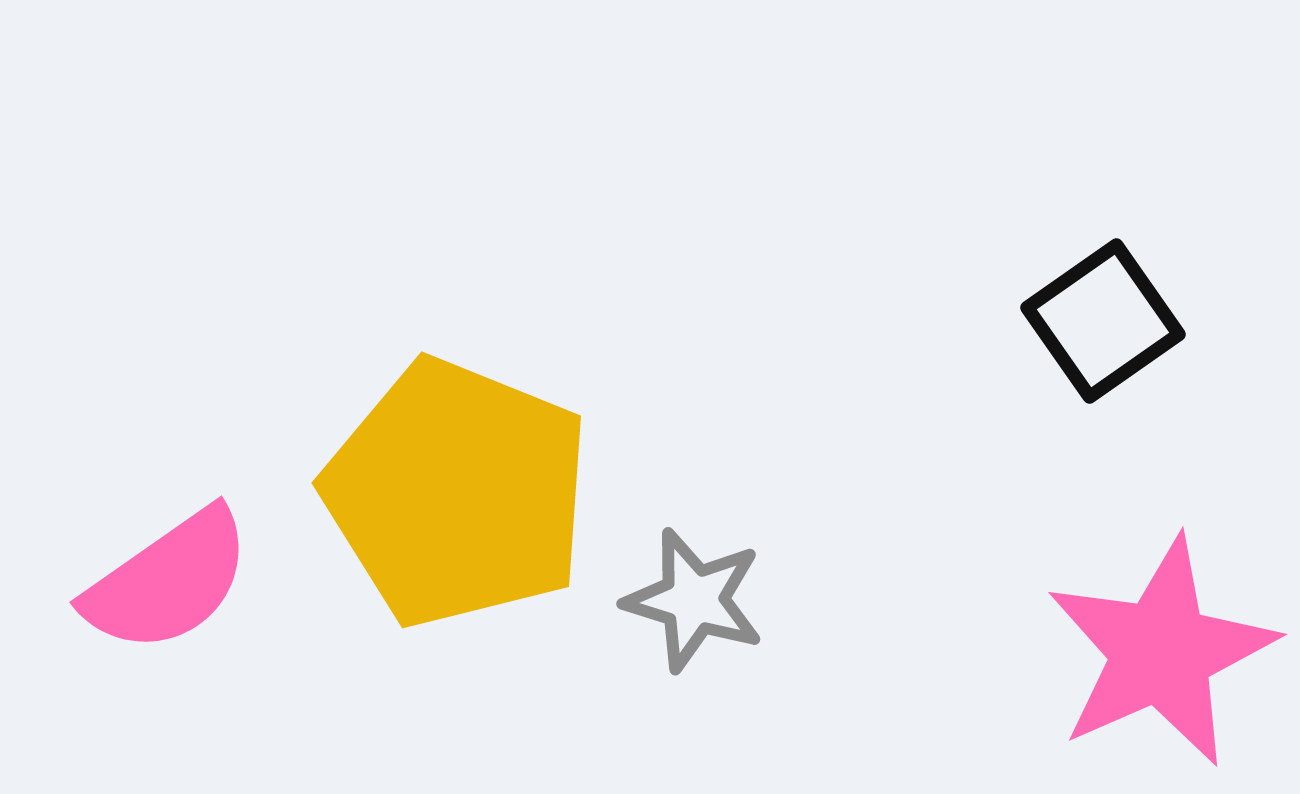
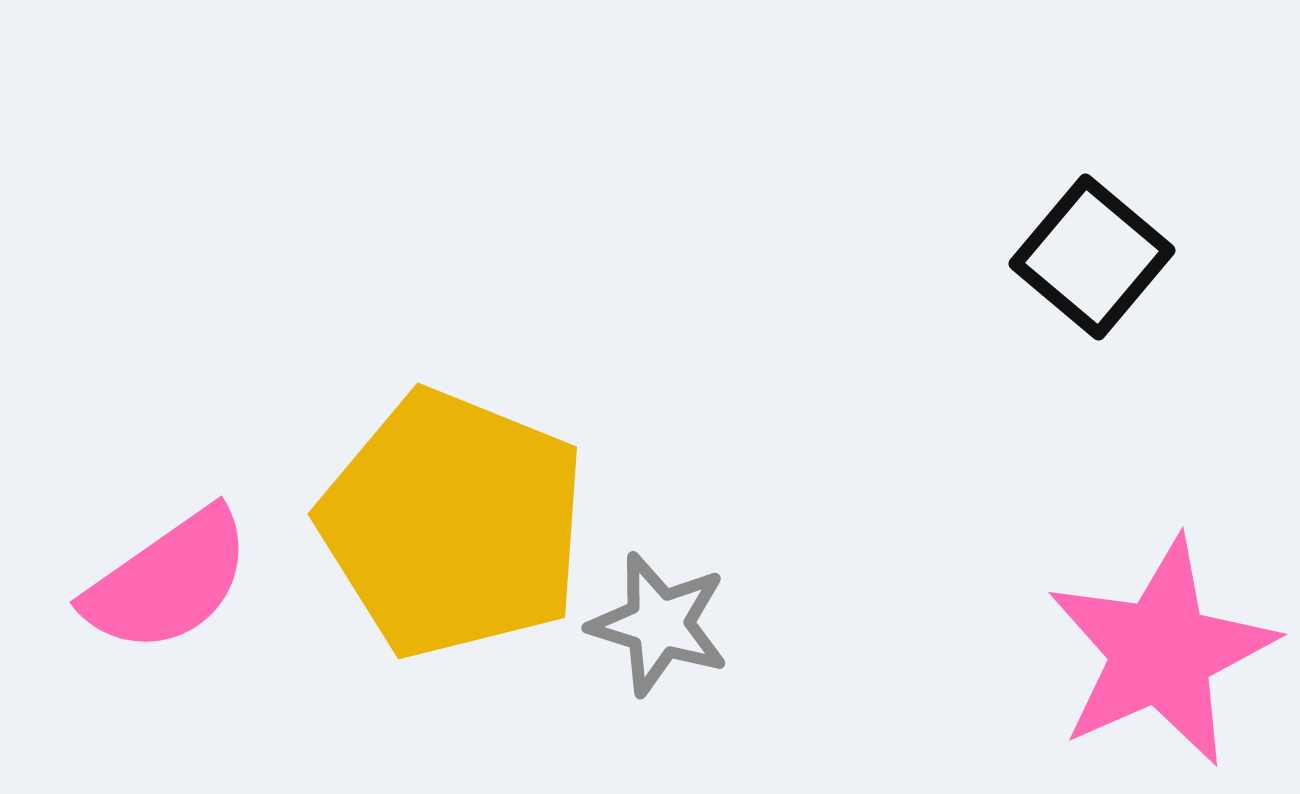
black square: moved 11 px left, 64 px up; rotated 15 degrees counterclockwise
yellow pentagon: moved 4 px left, 31 px down
gray star: moved 35 px left, 24 px down
